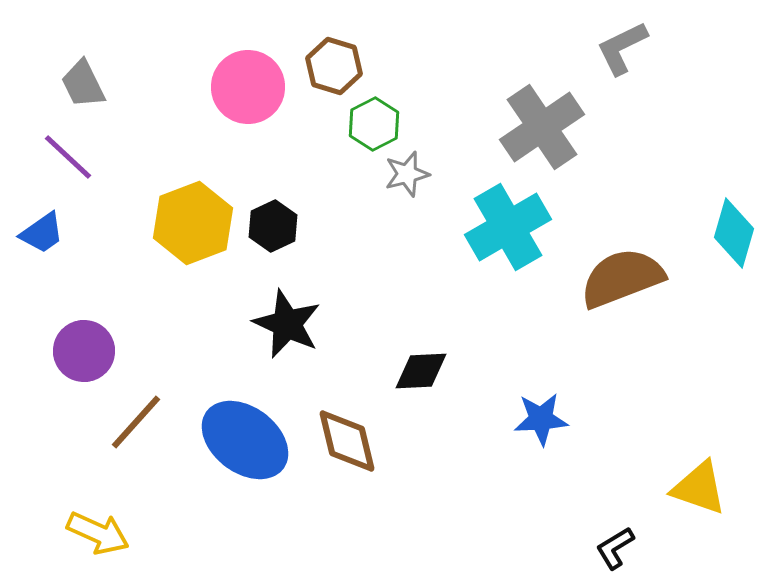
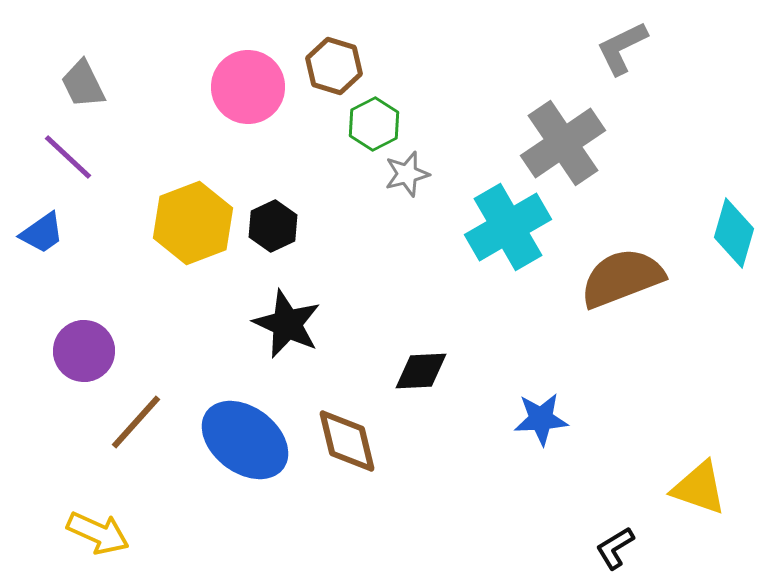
gray cross: moved 21 px right, 16 px down
